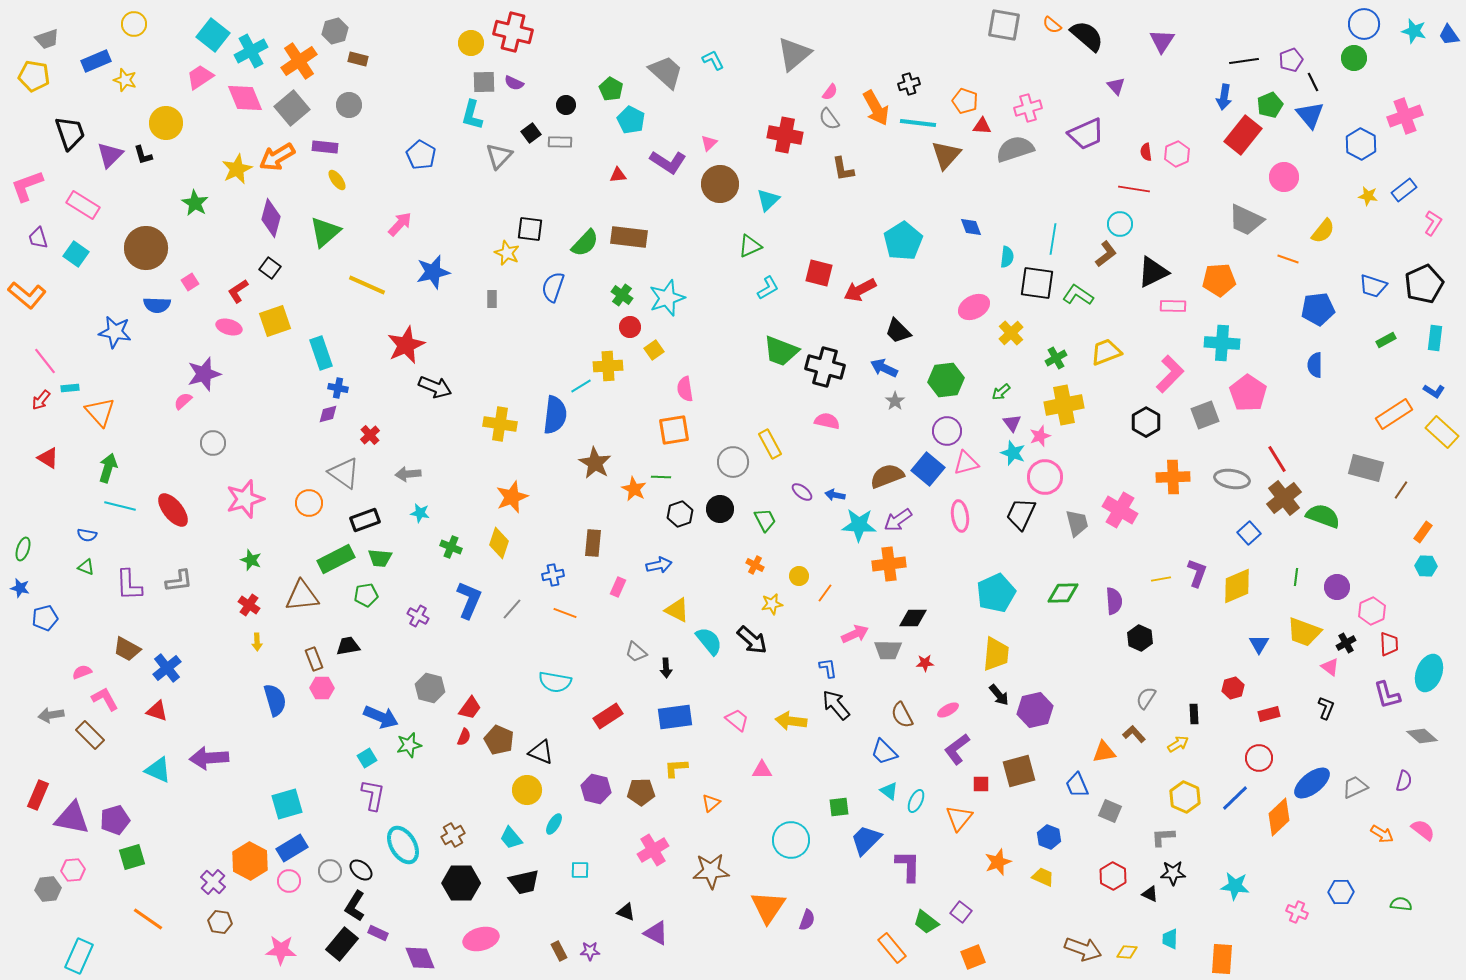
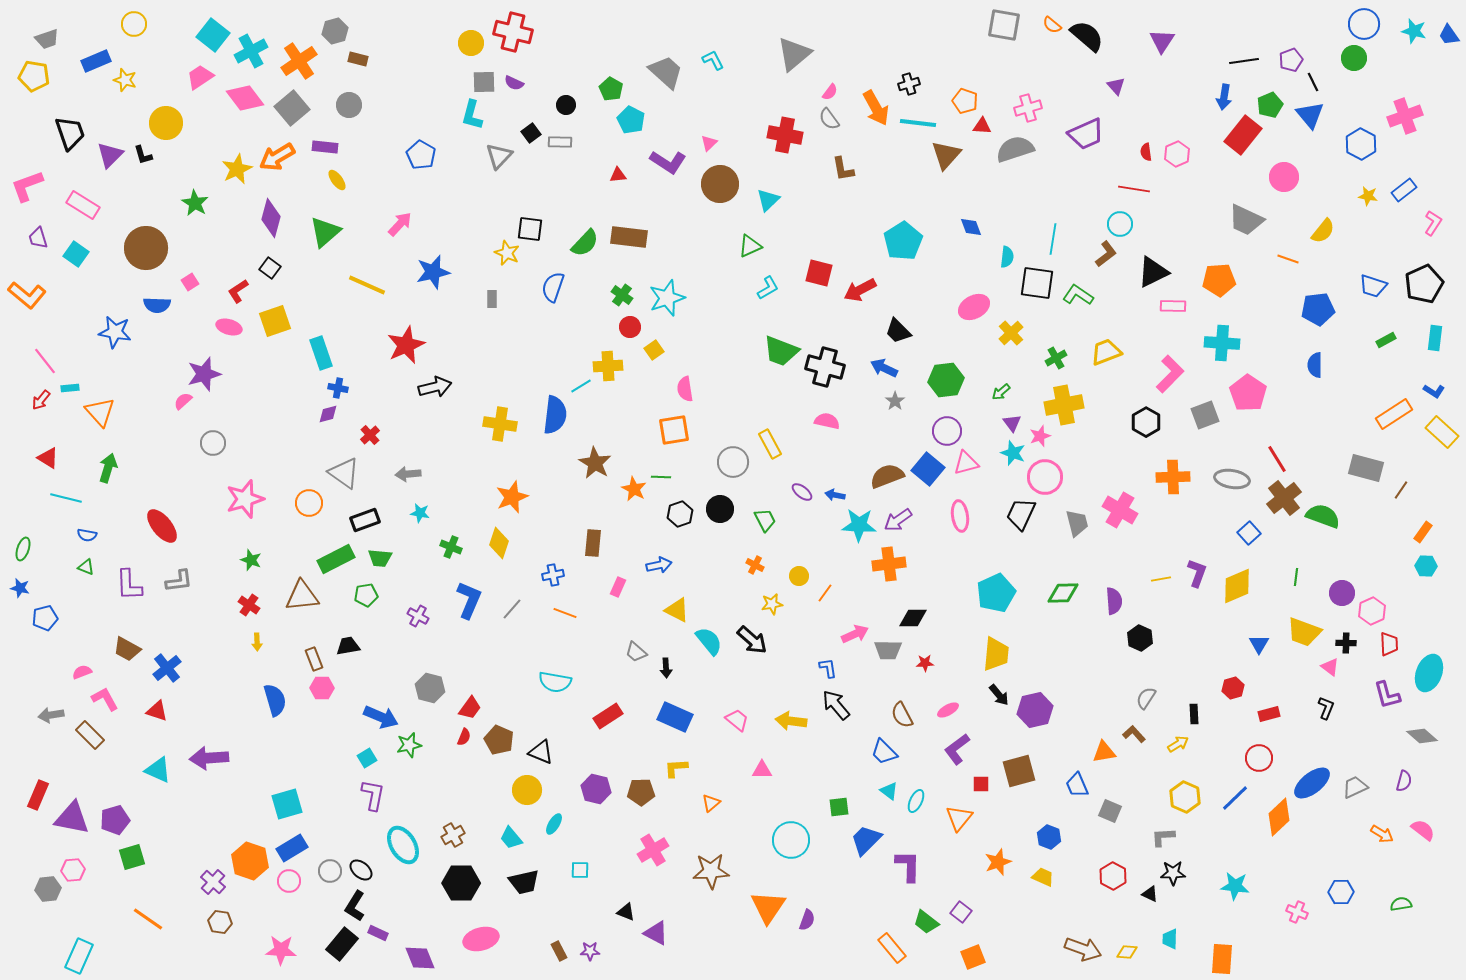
pink diamond at (245, 98): rotated 15 degrees counterclockwise
black arrow at (435, 387): rotated 36 degrees counterclockwise
cyan line at (120, 506): moved 54 px left, 8 px up
red ellipse at (173, 510): moved 11 px left, 16 px down
purple circle at (1337, 587): moved 5 px right, 6 px down
black cross at (1346, 643): rotated 30 degrees clockwise
blue rectangle at (675, 717): rotated 32 degrees clockwise
orange hexagon at (250, 861): rotated 9 degrees counterclockwise
green semicircle at (1401, 904): rotated 15 degrees counterclockwise
